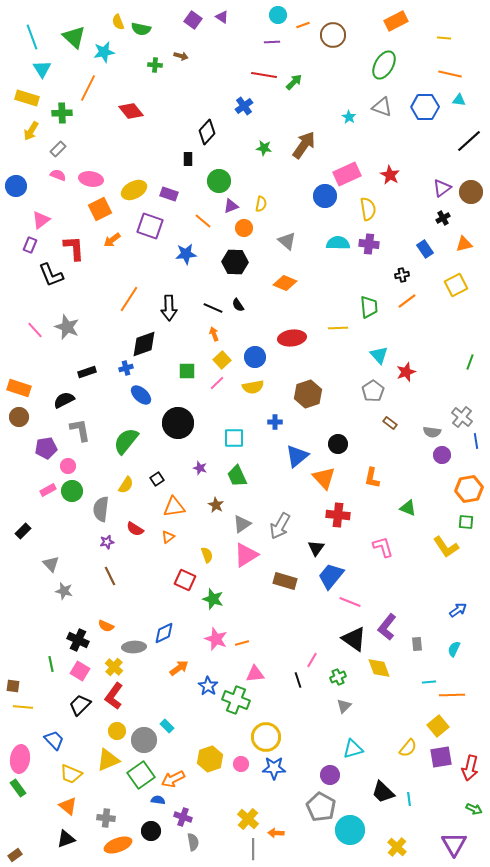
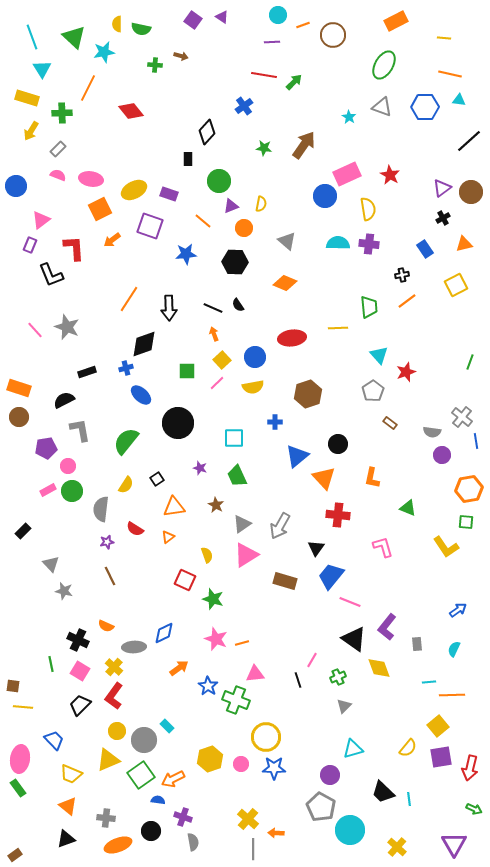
yellow semicircle at (118, 22): moved 1 px left, 2 px down; rotated 21 degrees clockwise
